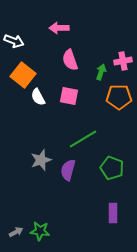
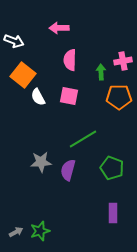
pink semicircle: rotated 20 degrees clockwise
green arrow: rotated 21 degrees counterclockwise
gray star: moved 2 px down; rotated 15 degrees clockwise
green star: rotated 24 degrees counterclockwise
